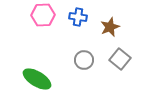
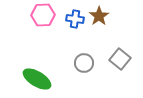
blue cross: moved 3 px left, 2 px down
brown star: moved 11 px left, 11 px up; rotated 12 degrees counterclockwise
gray circle: moved 3 px down
